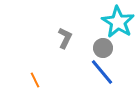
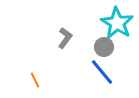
cyan star: moved 1 px left, 1 px down
gray L-shape: rotated 10 degrees clockwise
gray circle: moved 1 px right, 1 px up
